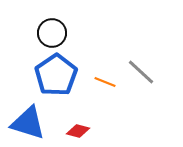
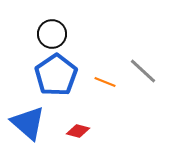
black circle: moved 1 px down
gray line: moved 2 px right, 1 px up
blue triangle: rotated 24 degrees clockwise
